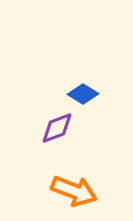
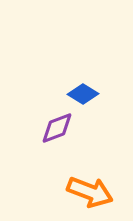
orange arrow: moved 16 px right, 1 px down
